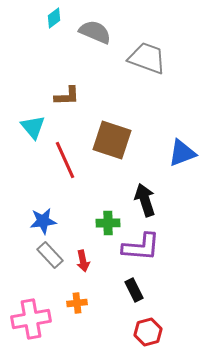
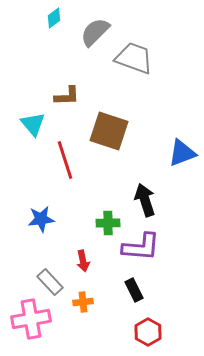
gray semicircle: rotated 68 degrees counterclockwise
gray trapezoid: moved 13 px left
cyan triangle: moved 3 px up
brown square: moved 3 px left, 9 px up
red line: rotated 6 degrees clockwise
blue star: moved 2 px left, 2 px up
gray rectangle: moved 27 px down
orange cross: moved 6 px right, 1 px up
red hexagon: rotated 16 degrees counterclockwise
